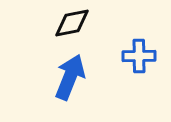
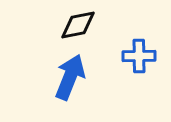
black diamond: moved 6 px right, 2 px down
